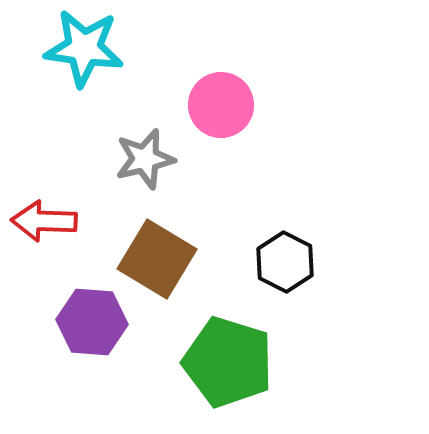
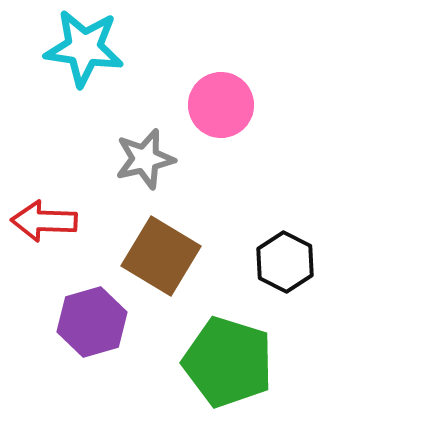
brown square: moved 4 px right, 3 px up
purple hexagon: rotated 20 degrees counterclockwise
